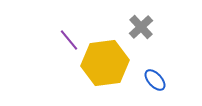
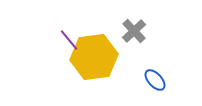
gray cross: moved 7 px left, 4 px down
yellow hexagon: moved 11 px left, 6 px up
